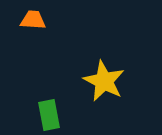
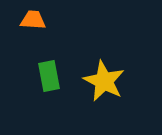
green rectangle: moved 39 px up
